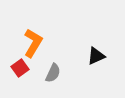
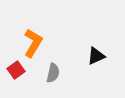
red square: moved 4 px left, 2 px down
gray semicircle: rotated 12 degrees counterclockwise
